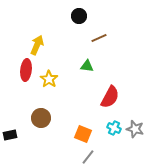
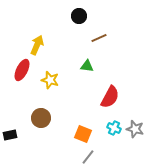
red ellipse: moved 4 px left; rotated 20 degrees clockwise
yellow star: moved 1 px right, 1 px down; rotated 18 degrees counterclockwise
